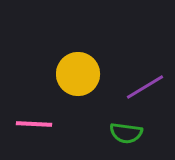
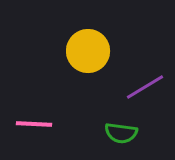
yellow circle: moved 10 px right, 23 px up
green semicircle: moved 5 px left
